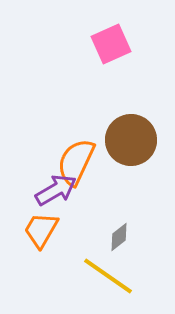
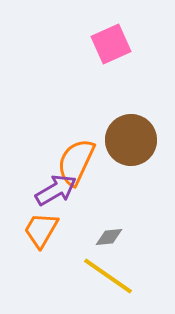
gray diamond: moved 10 px left; rotated 32 degrees clockwise
